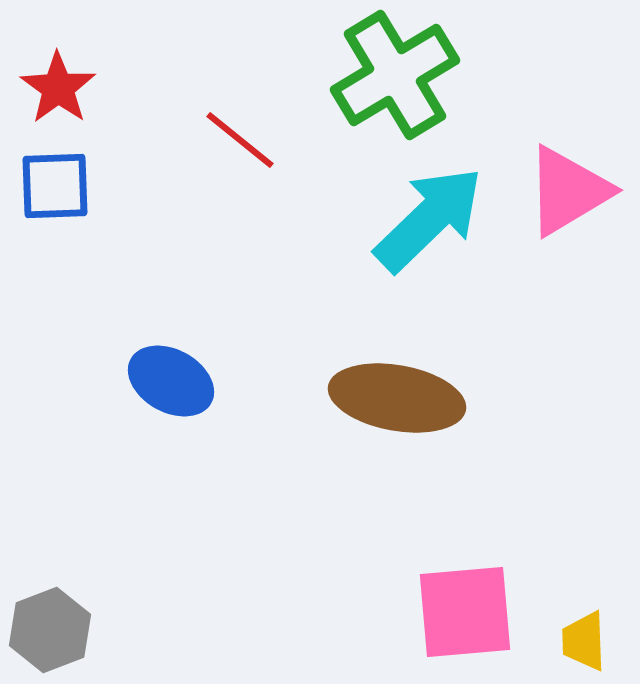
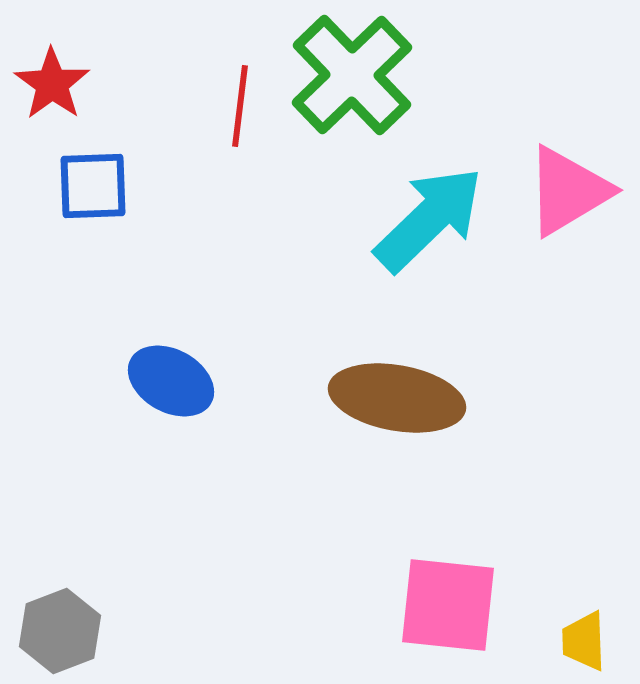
green cross: moved 43 px left; rotated 13 degrees counterclockwise
red star: moved 6 px left, 4 px up
red line: moved 34 px up; rotated 58 degrees clockwise
blue square: moved 38 px right
pink square: moved 17 px left, 7 px up; rotated 11 degrees clockwise
gray hexagon: moved 10 px right, 1 px down
